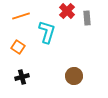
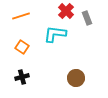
red cross: moved 1 px left
gray rectangle: rotated 16 degrees counterclockwise
cyan L-shape: moved 8 px right, 2 px down; rotated 100 degrees counterclockwise
orange square: moved 4 px right
brown circle: moved 2 px right, 2 px down
